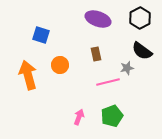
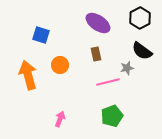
purple ellipse: moved 4 px down; rotated 15 degrees clockwise
pink arrow: moved 19 px left, 2 px down
